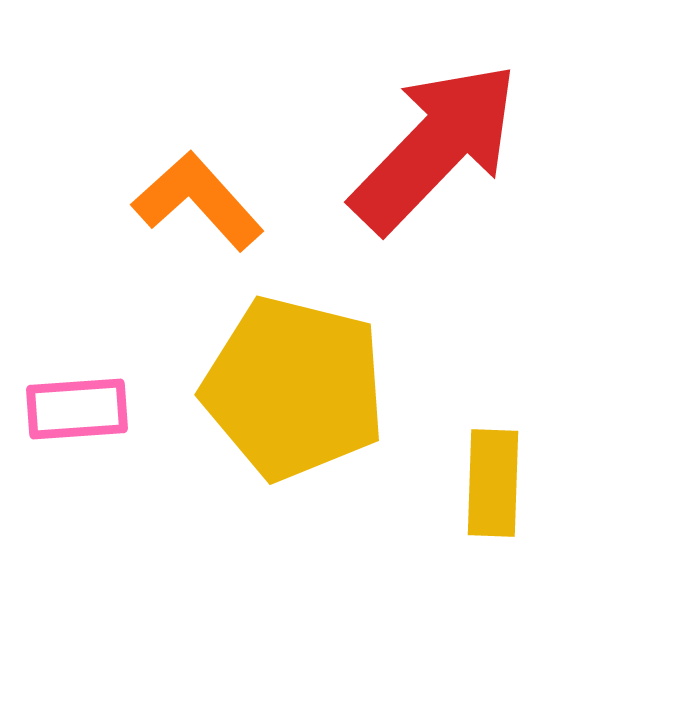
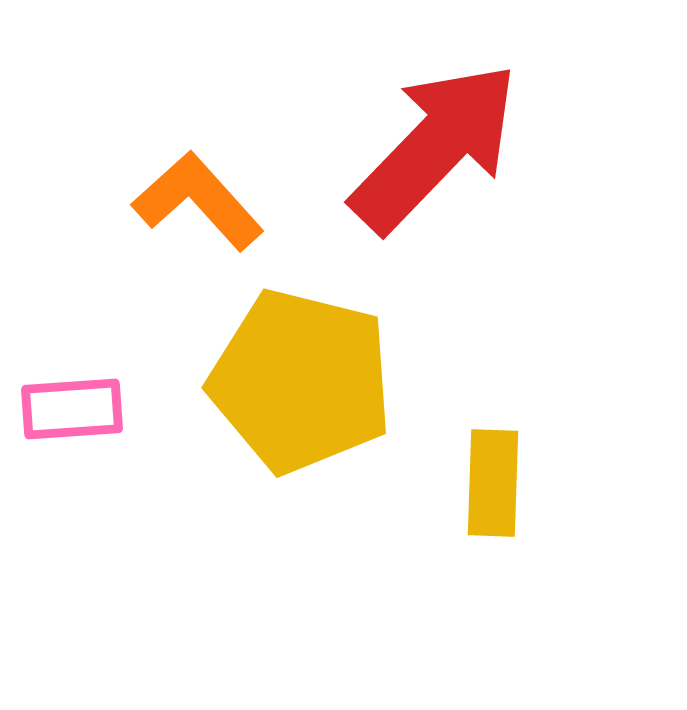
yellow pentagon: moved 7 px right, 7 px up
pink rectangle: moved 5 px left
